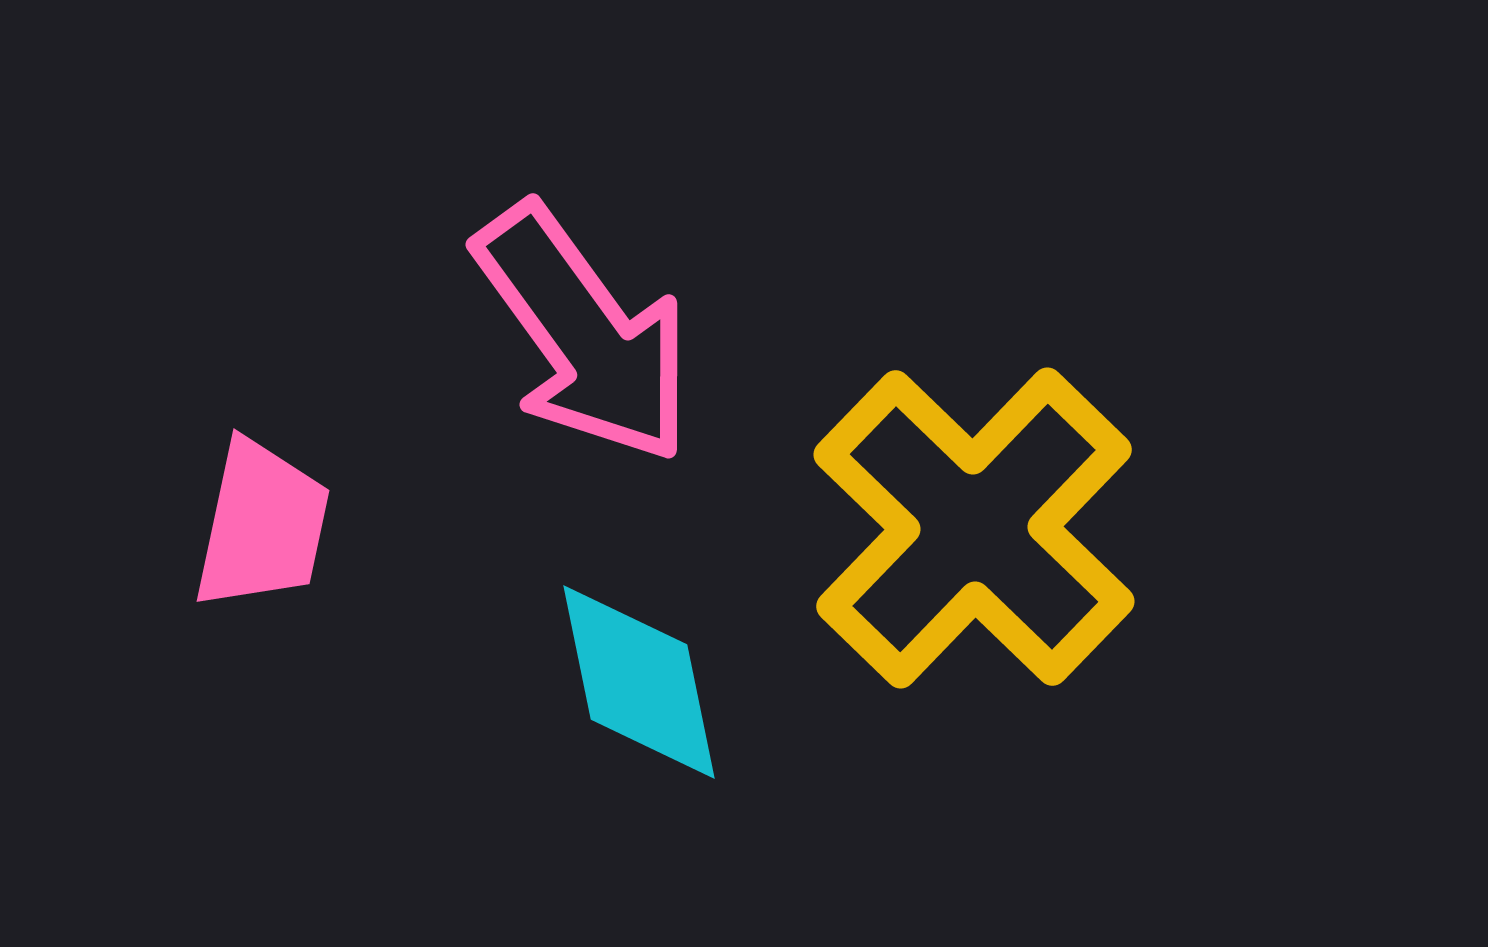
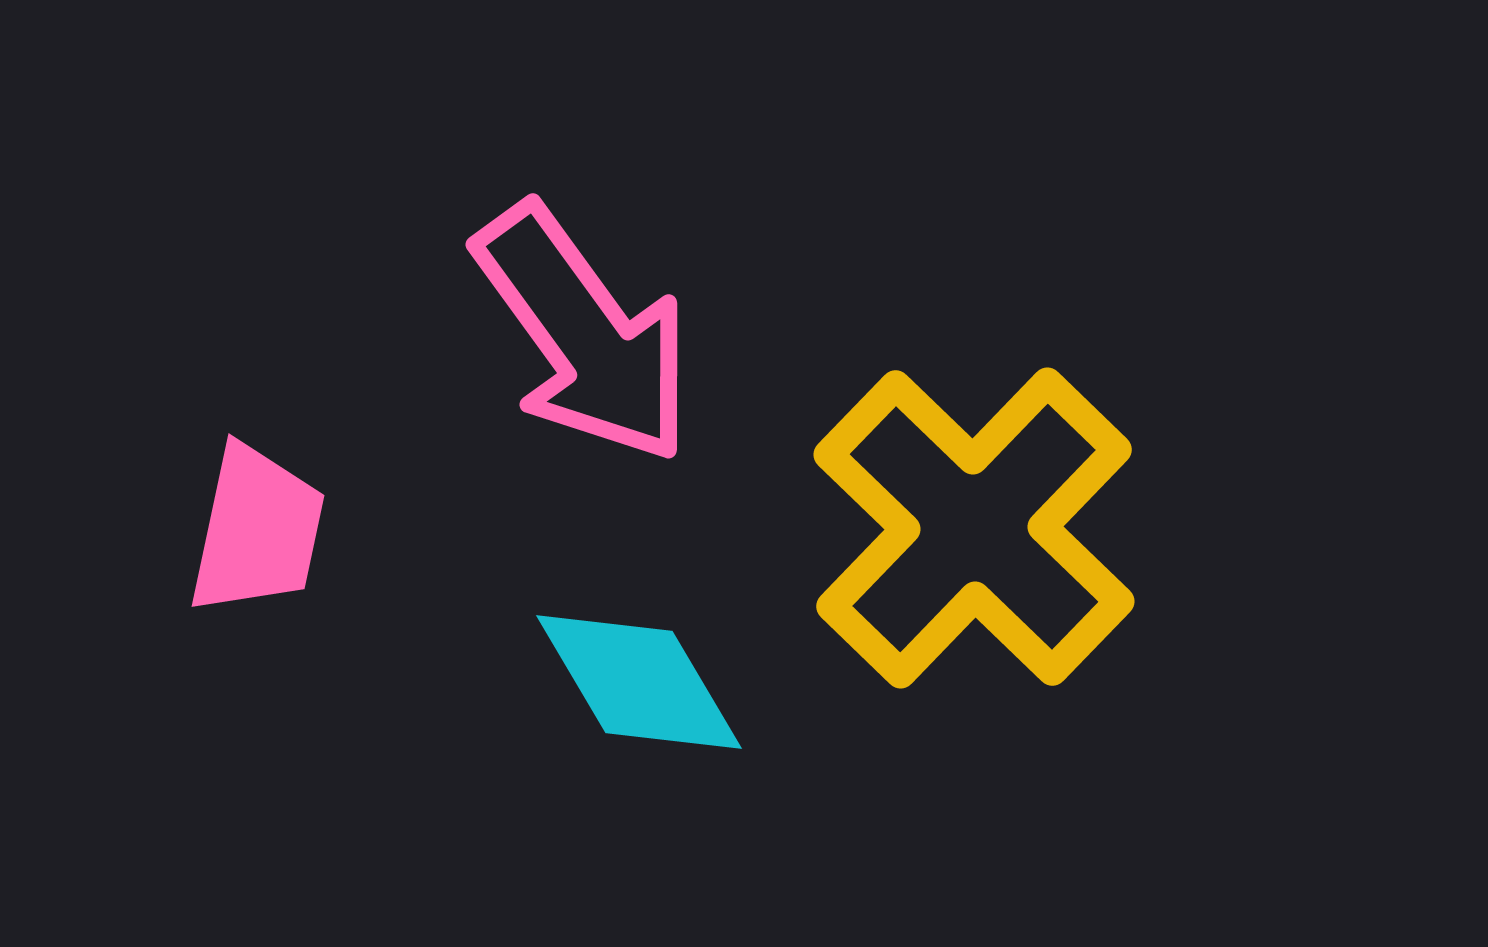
pink trapezoid: moved 5 px left, 5 px down
cyan diamond: rotated 19 degrees counterclockwise
